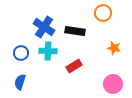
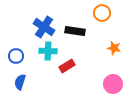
orange circle: moved 1 px left
blue circle: moved 5 px left, 3 px down
red rectangle: moved 7 px left
